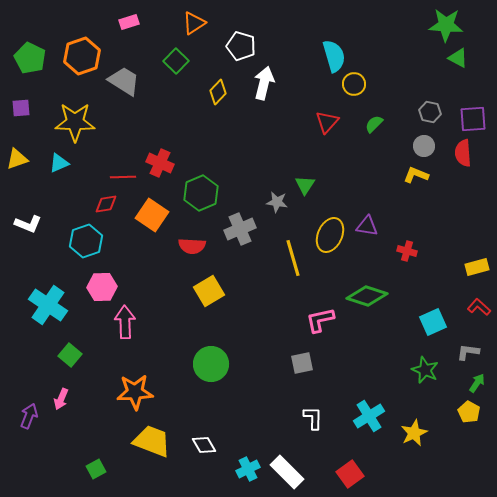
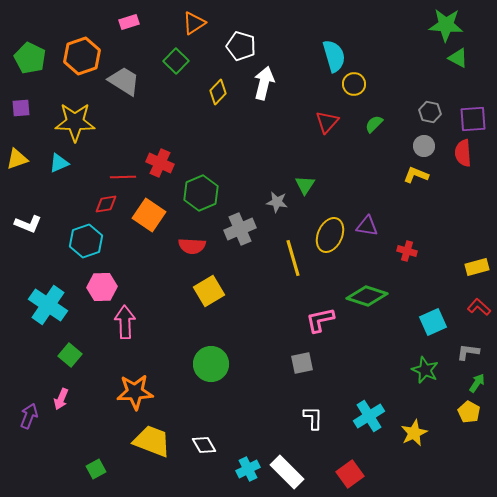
orange square at (152, 215): moved 3 px left
